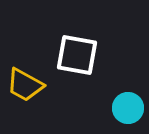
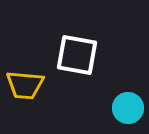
yellow trapezoid: rotated 24 degrees counterclockwise
